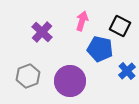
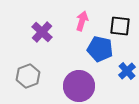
black square: rotated 20 degrees counterclockwise
purple circle: moved 9 px right, 5 px down
